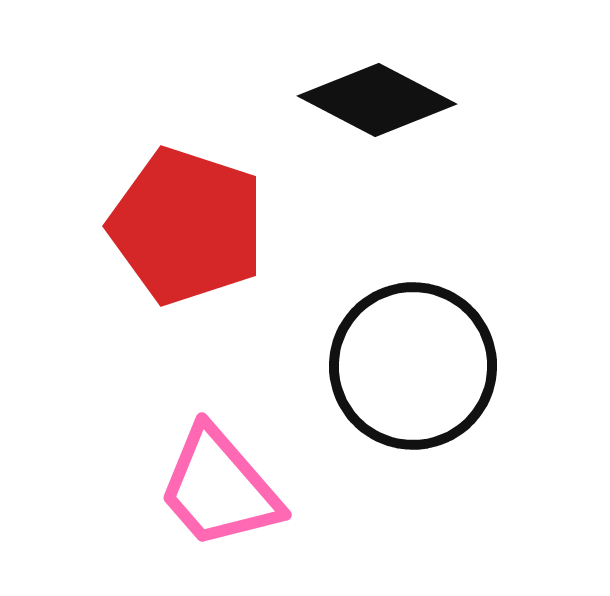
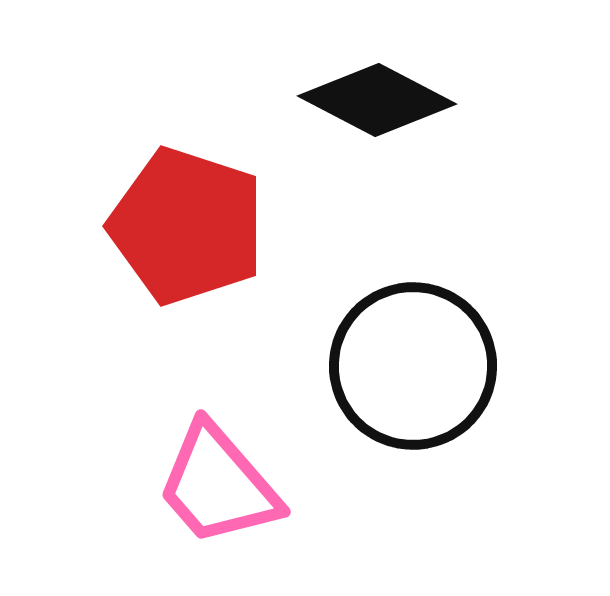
pink trapezoid: moved 1 px left, 3 px up
